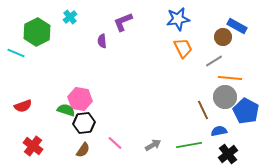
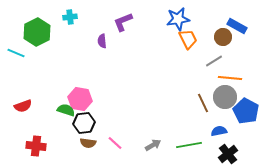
cyan cross: rotated 32 degrees clockwise
orange trapezoid: moved 5 px right, 9 px up
brown line: moved 7 px up
red cross: moved 3 px right; rotated 30 degrees counterclockwise
brown semicircle: moved 5 px right, 7 px up; rotated 63 degrees clockwise
